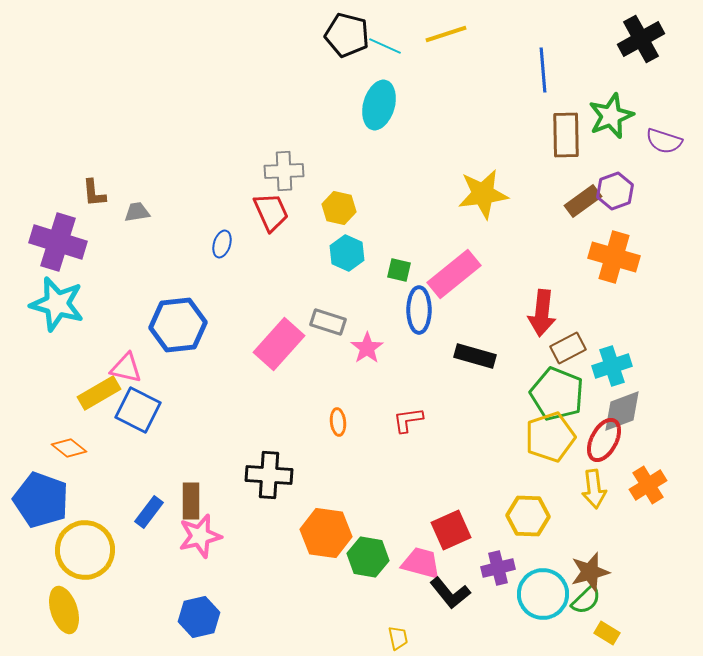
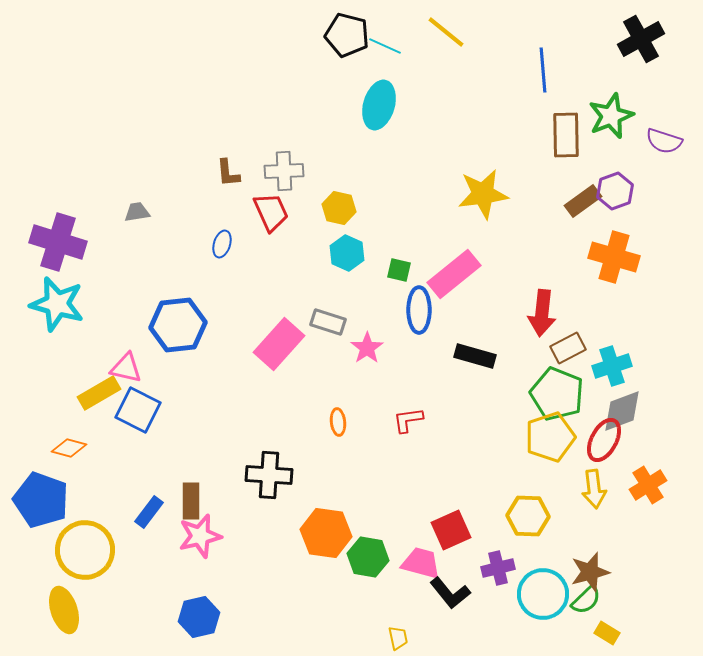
yellow line at (446, 34): moved 2 px up; rotated 57 degrees clockwise
brown L-shape at (94, 193): moved 134 px right, 20 px up
orange diamond at (69, 448): rotated 24 degrees counterclockwise
